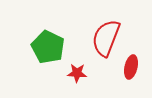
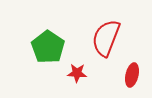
green pentagon: rotated 8 degrees clockwise
red ellipse: moved 1 px right, 8 px down
